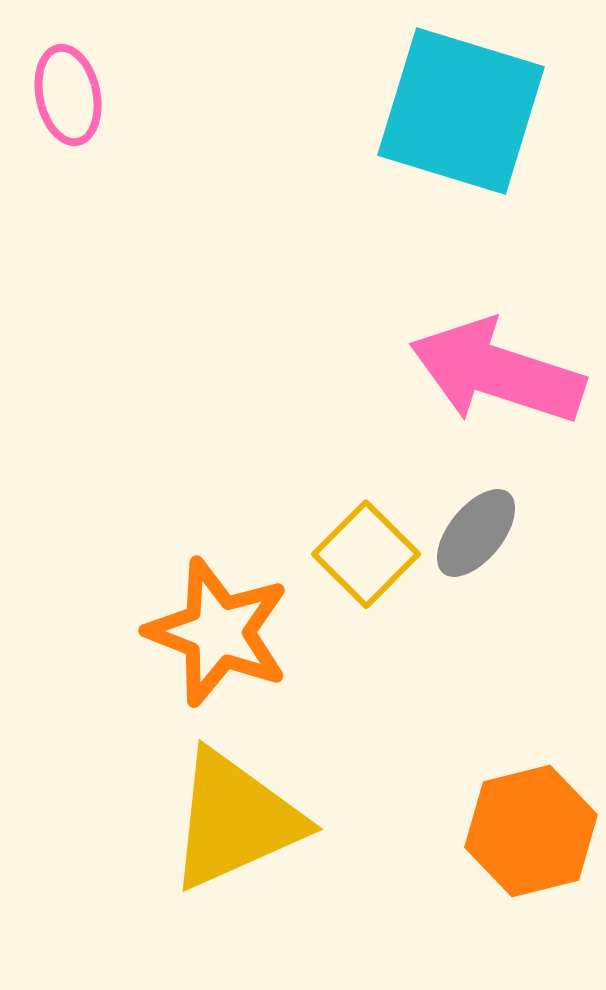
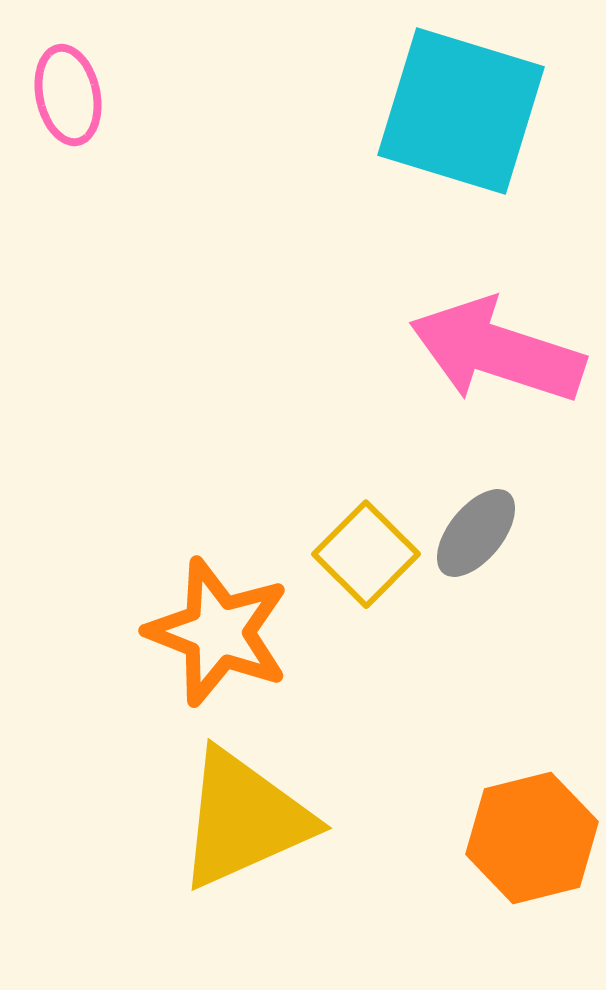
pink arrow: moved 21 px up
yellow triangle: moved 9 px right, 1 px up
orange hexagon: moved 1 px right, 7 px down
